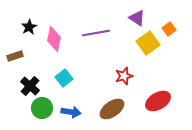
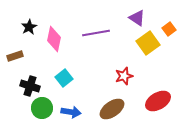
black cross: rotated 24 degrees counterclockwise
